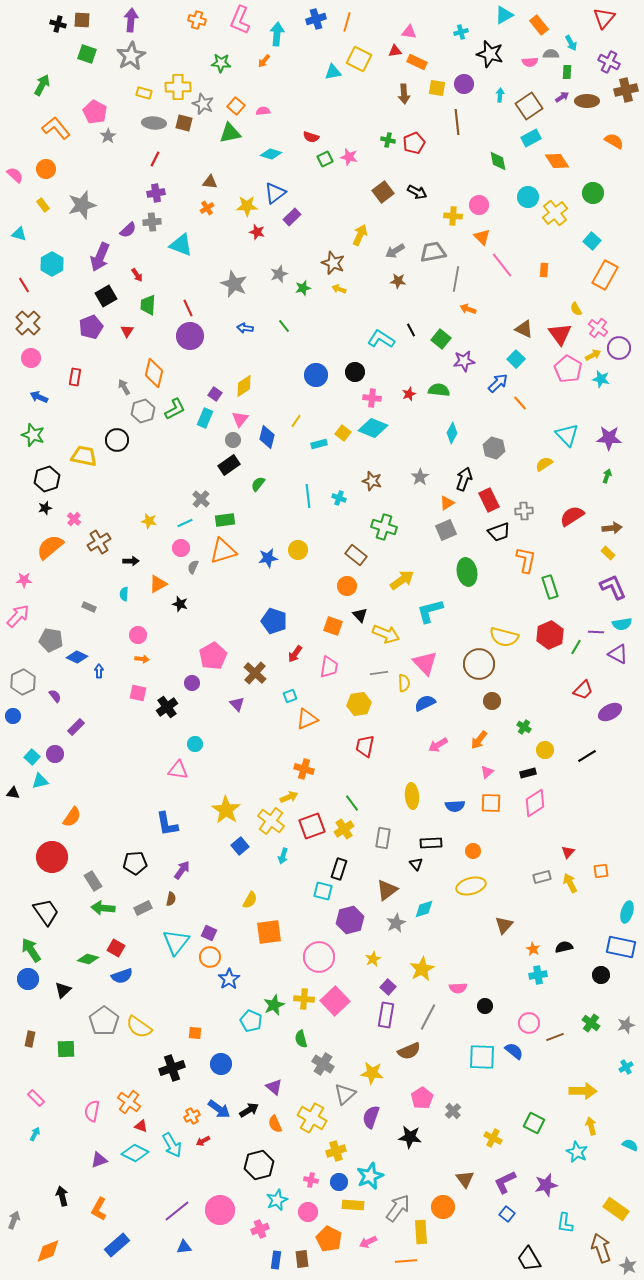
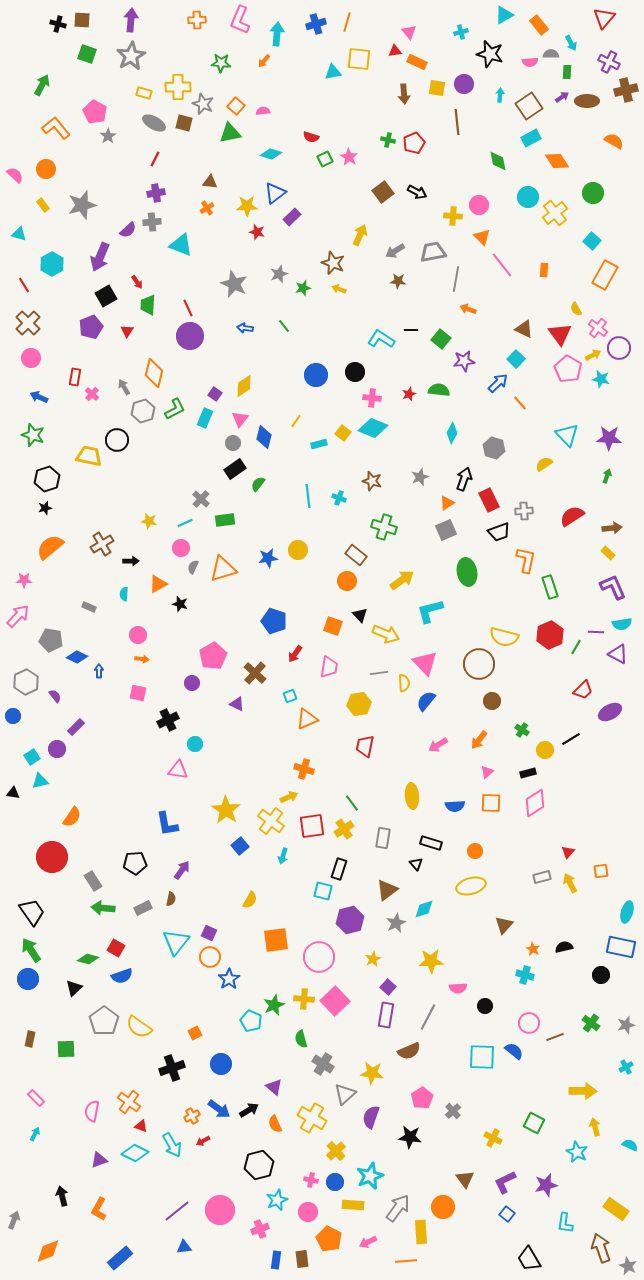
blue cross at (316, 19): moved 5 px down
orange cross at (197, 20): rotated 18 degrees counterclockwise
pink triangle at (409, 32): rotated 42 degrees clockwise
yellow square at (359, 59): rotated 20 degrees counterclockwise
gray ellipse at (154, 123): rotated 25 degrees clockwise
pink star at (349, 157): rotated 18 degrees clockwise
red arrow at (137, 275): moved 7 px down
black line at (411, 330): rotated 64 degrees counterclockwise
blue diamond at (267, 437): moved 3 px left
gray circle at (233, 440): moved 3 px down
yellow trapezoid at (84, 456): moved 5 px right
black rectangle at (229, 465): moved 6 px right, 4 px down
gray star at (420, 477): rotated 12 degrees clockwise
pink cross at (74, 519): moved 18 px right, 125 px up
brown cross at (99, 542): moved 3 px right, 2 px down
orange triangle at (223, 551): moved 18 px down
orange circle at (347, 586): moved 5 px up
gray hexagon at (23, 682): moved 3 px right
blue semicircle at (425, 703): moved 1 px right, 2 px up; rotated 25 degrees counterclockwise
purple triangle at (237, 704): rotated 21 degrees counterclockwise
black cross at (167, 707): moved 1 px right, 13 px down; rotated 10 degrees clockwise
green cross at (524, 727): moved 2 px left, 3 px down
purple circle at (55, 754): moved 2 px right, 5 px up
black line at (587, 756): moved 16 px left, 17 px up
cyan square at (32, 757): rotated 14 degrees clockwise
red square at (312, 826): rotated 12 degrees clockwise
black rectangle at (431, 843): rotated 20 degrees clockwise
orange circle at (473, 851): moved 2 px right
black trapezoid at (46, 912): moved 14 px left
orange square at (269, 932): moved 7 px right, 8 px down
yellow star at (422, 969): moved 9 px right, 8 px up; rotated 25 degrees clockwise
cyan cross at (538, 975): moved 13 px left; rotated 24 degrees clockwise
black triangle at (63, 990): moved 11 px right, 2 px up
orange square at (195, 1033): rotated 32 degrees counterclockwise
yellow arrow at (591, 1126): moved 4 px right, 1 px down
yellow cross at (336, 1151): rotated 24 degrees counterclockwise
blue circle at (339, 1182): moved 4 px left
blue rectangle at (117, 1245): moved 3 px right, 13 px down
